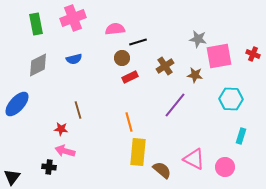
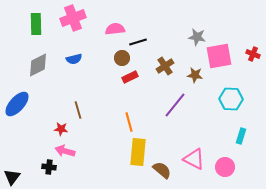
green rectangle: rotated 10 degrees clockwise
gray star: moved 1 px left, 2 px up
